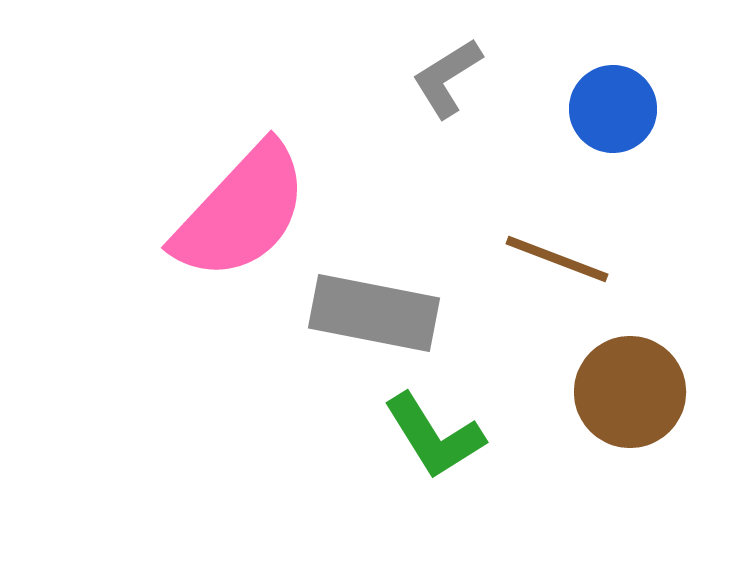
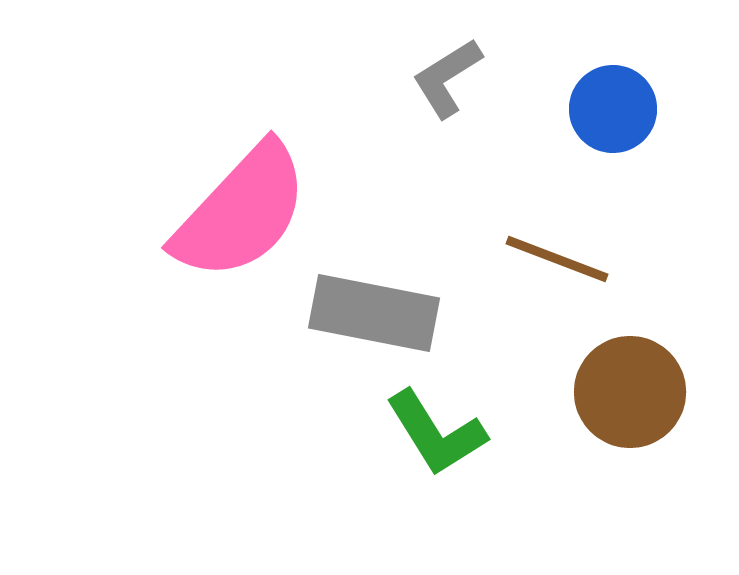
green L-shape: moved 2 px right, 3 px up
